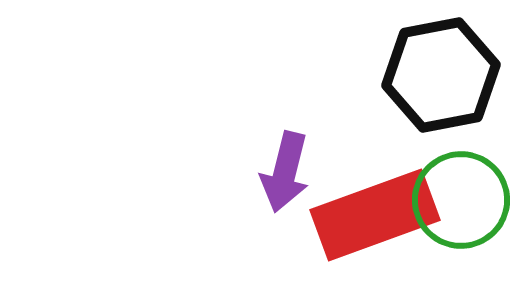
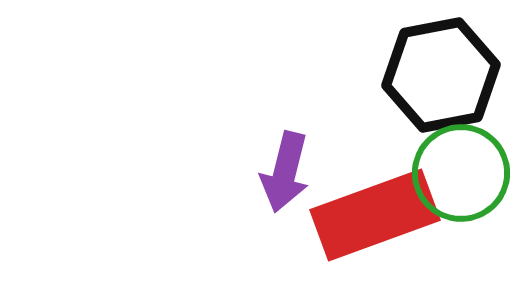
green circle: moved 27 px up
